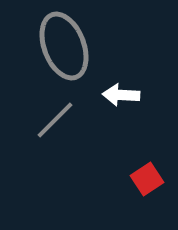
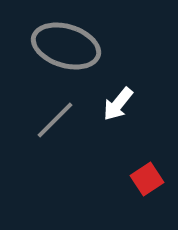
gray ellipse: moved 2 px right; rotated 52 degrees counterclockwise
white arrow: moved 3 px left, 9 px down; rotated 54 degrees counterclockwise
